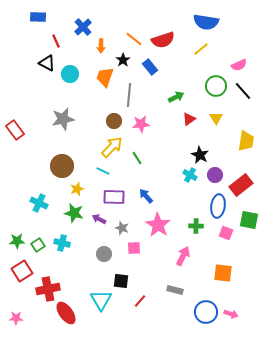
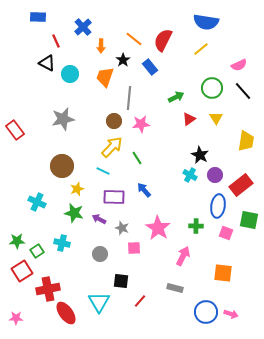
red semicircle at (163, 40): rotated 135 degrees clockwise
green circle at (216, 86): moved 4 px left, 2 px down
gray line at (129, 95): moved 3 px down
blue arrow at (146, 196): moved 2 px left, 6 px up
cyan cross at (39, 203): moved 2 px left, 1 px up
pink star at (158, 225): moved 3 px down
green square at (38, 245): moved 1 px left, 6 px down
gray circle at (104, 254): moved 4 px left
gray rectangle at (175, 290): moved 2 px up
cyan triangle at (101, 300): moved 2 px left, 2 px down
